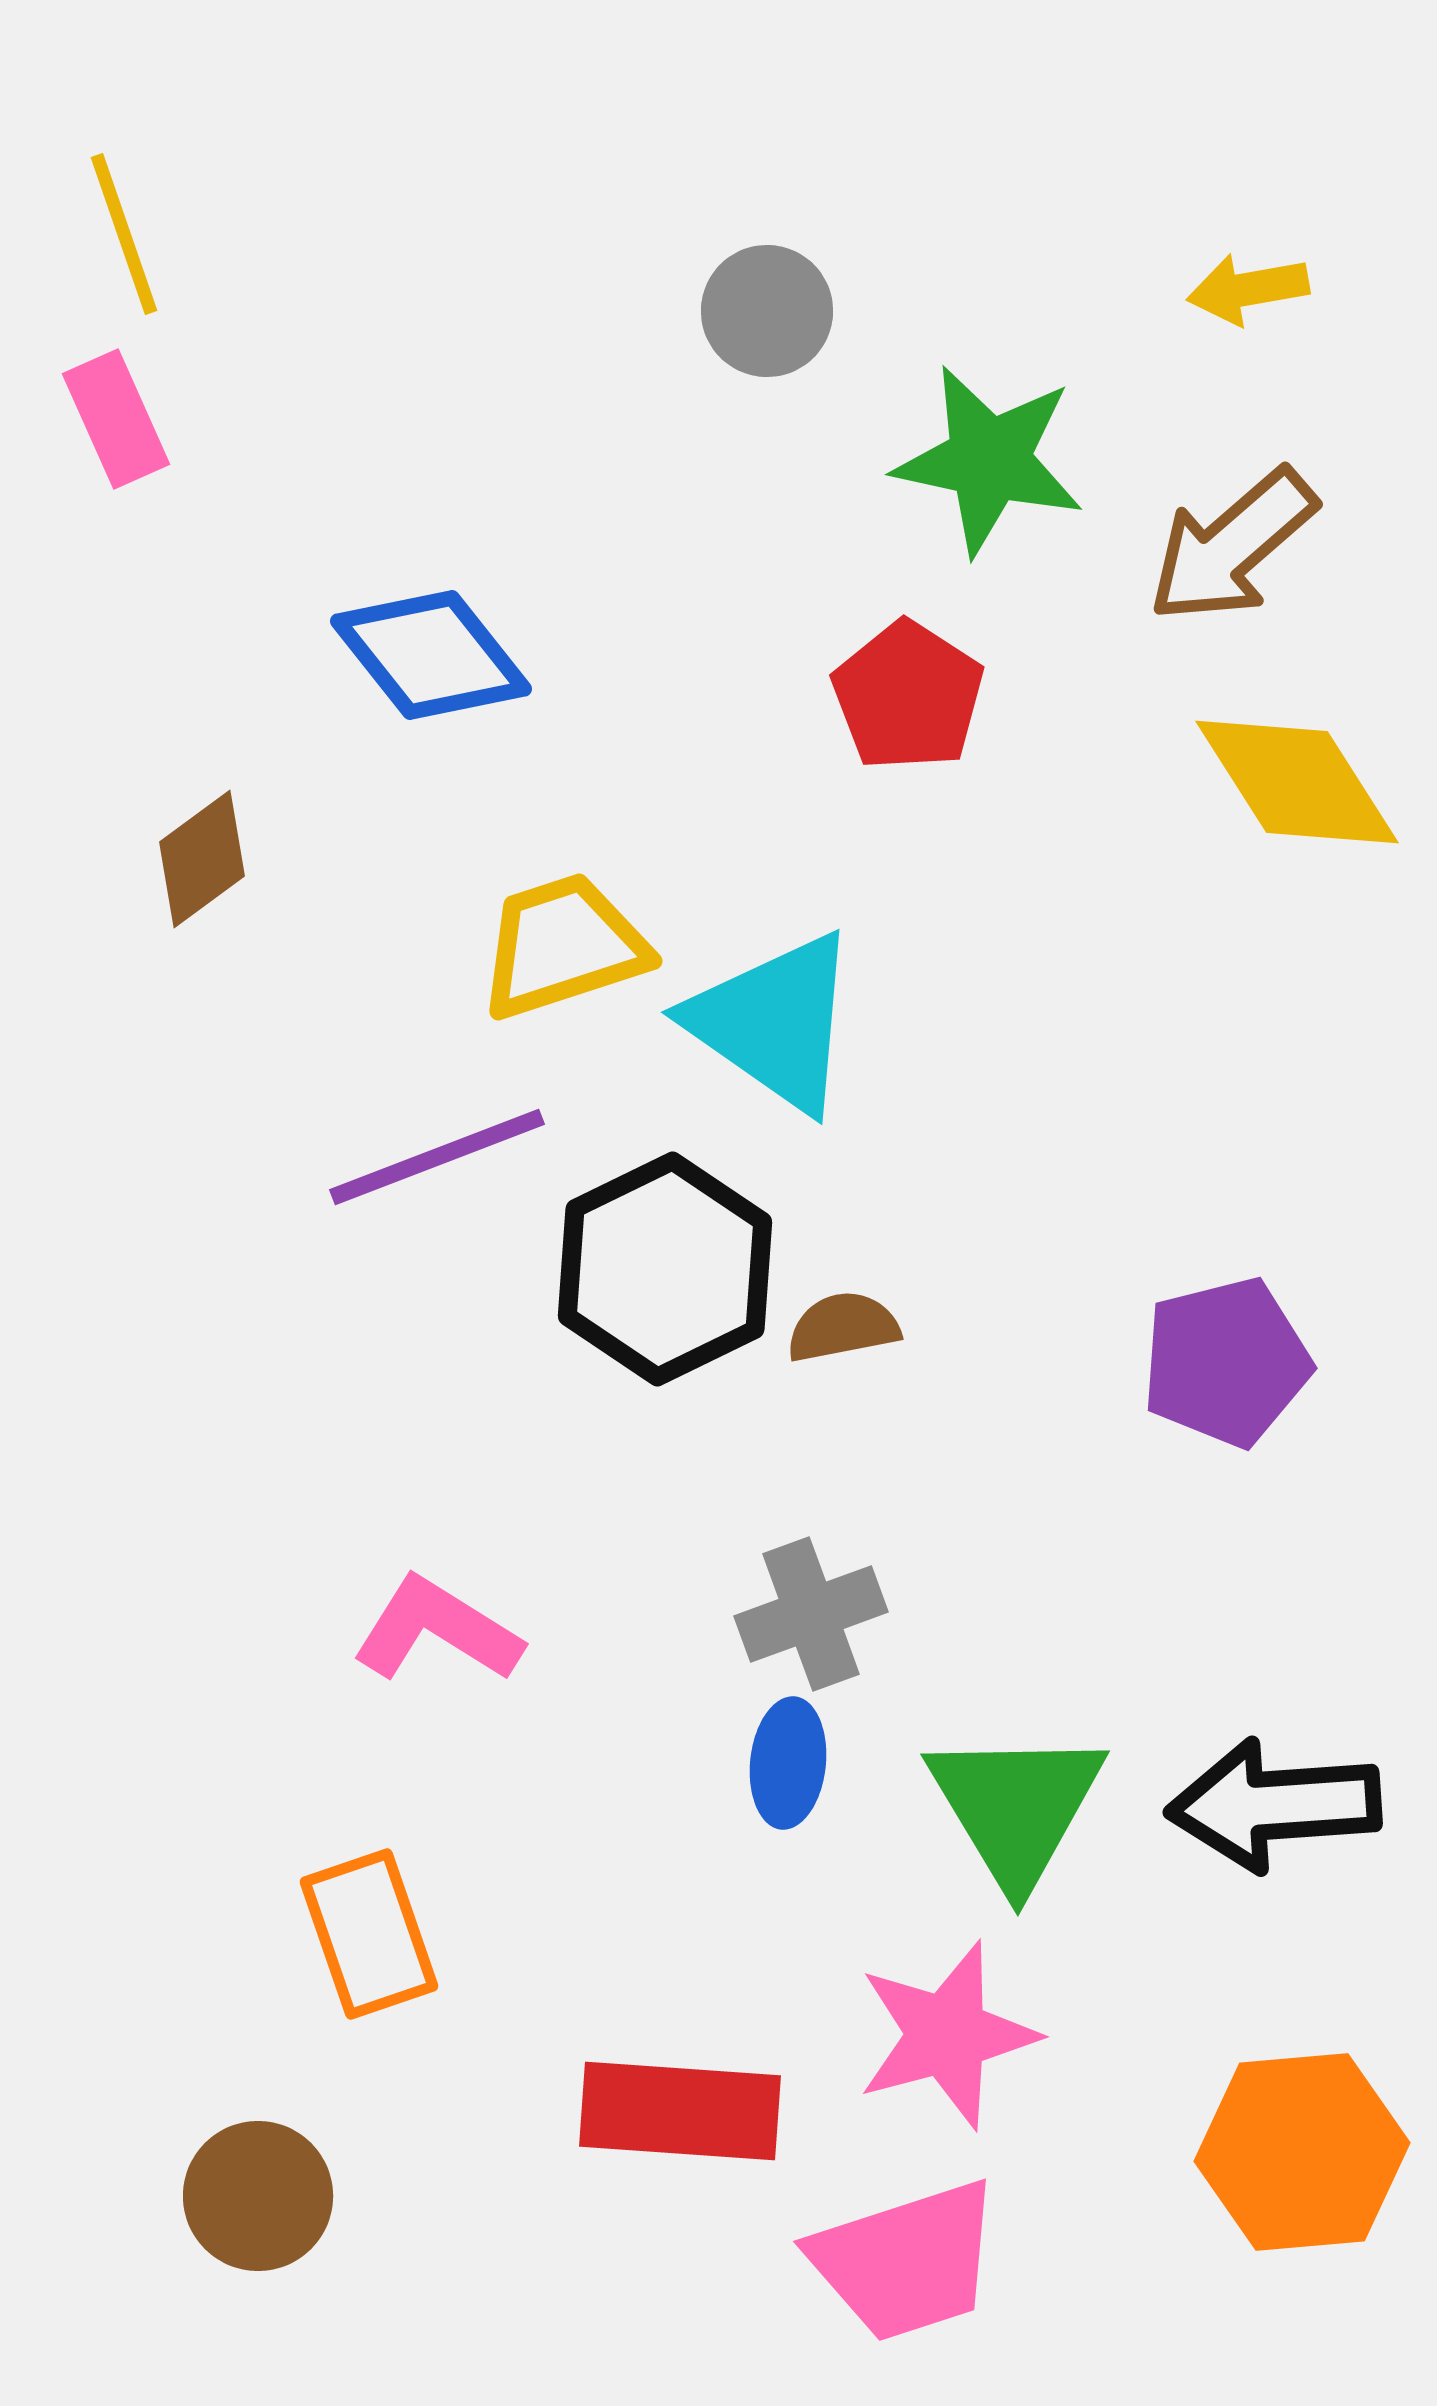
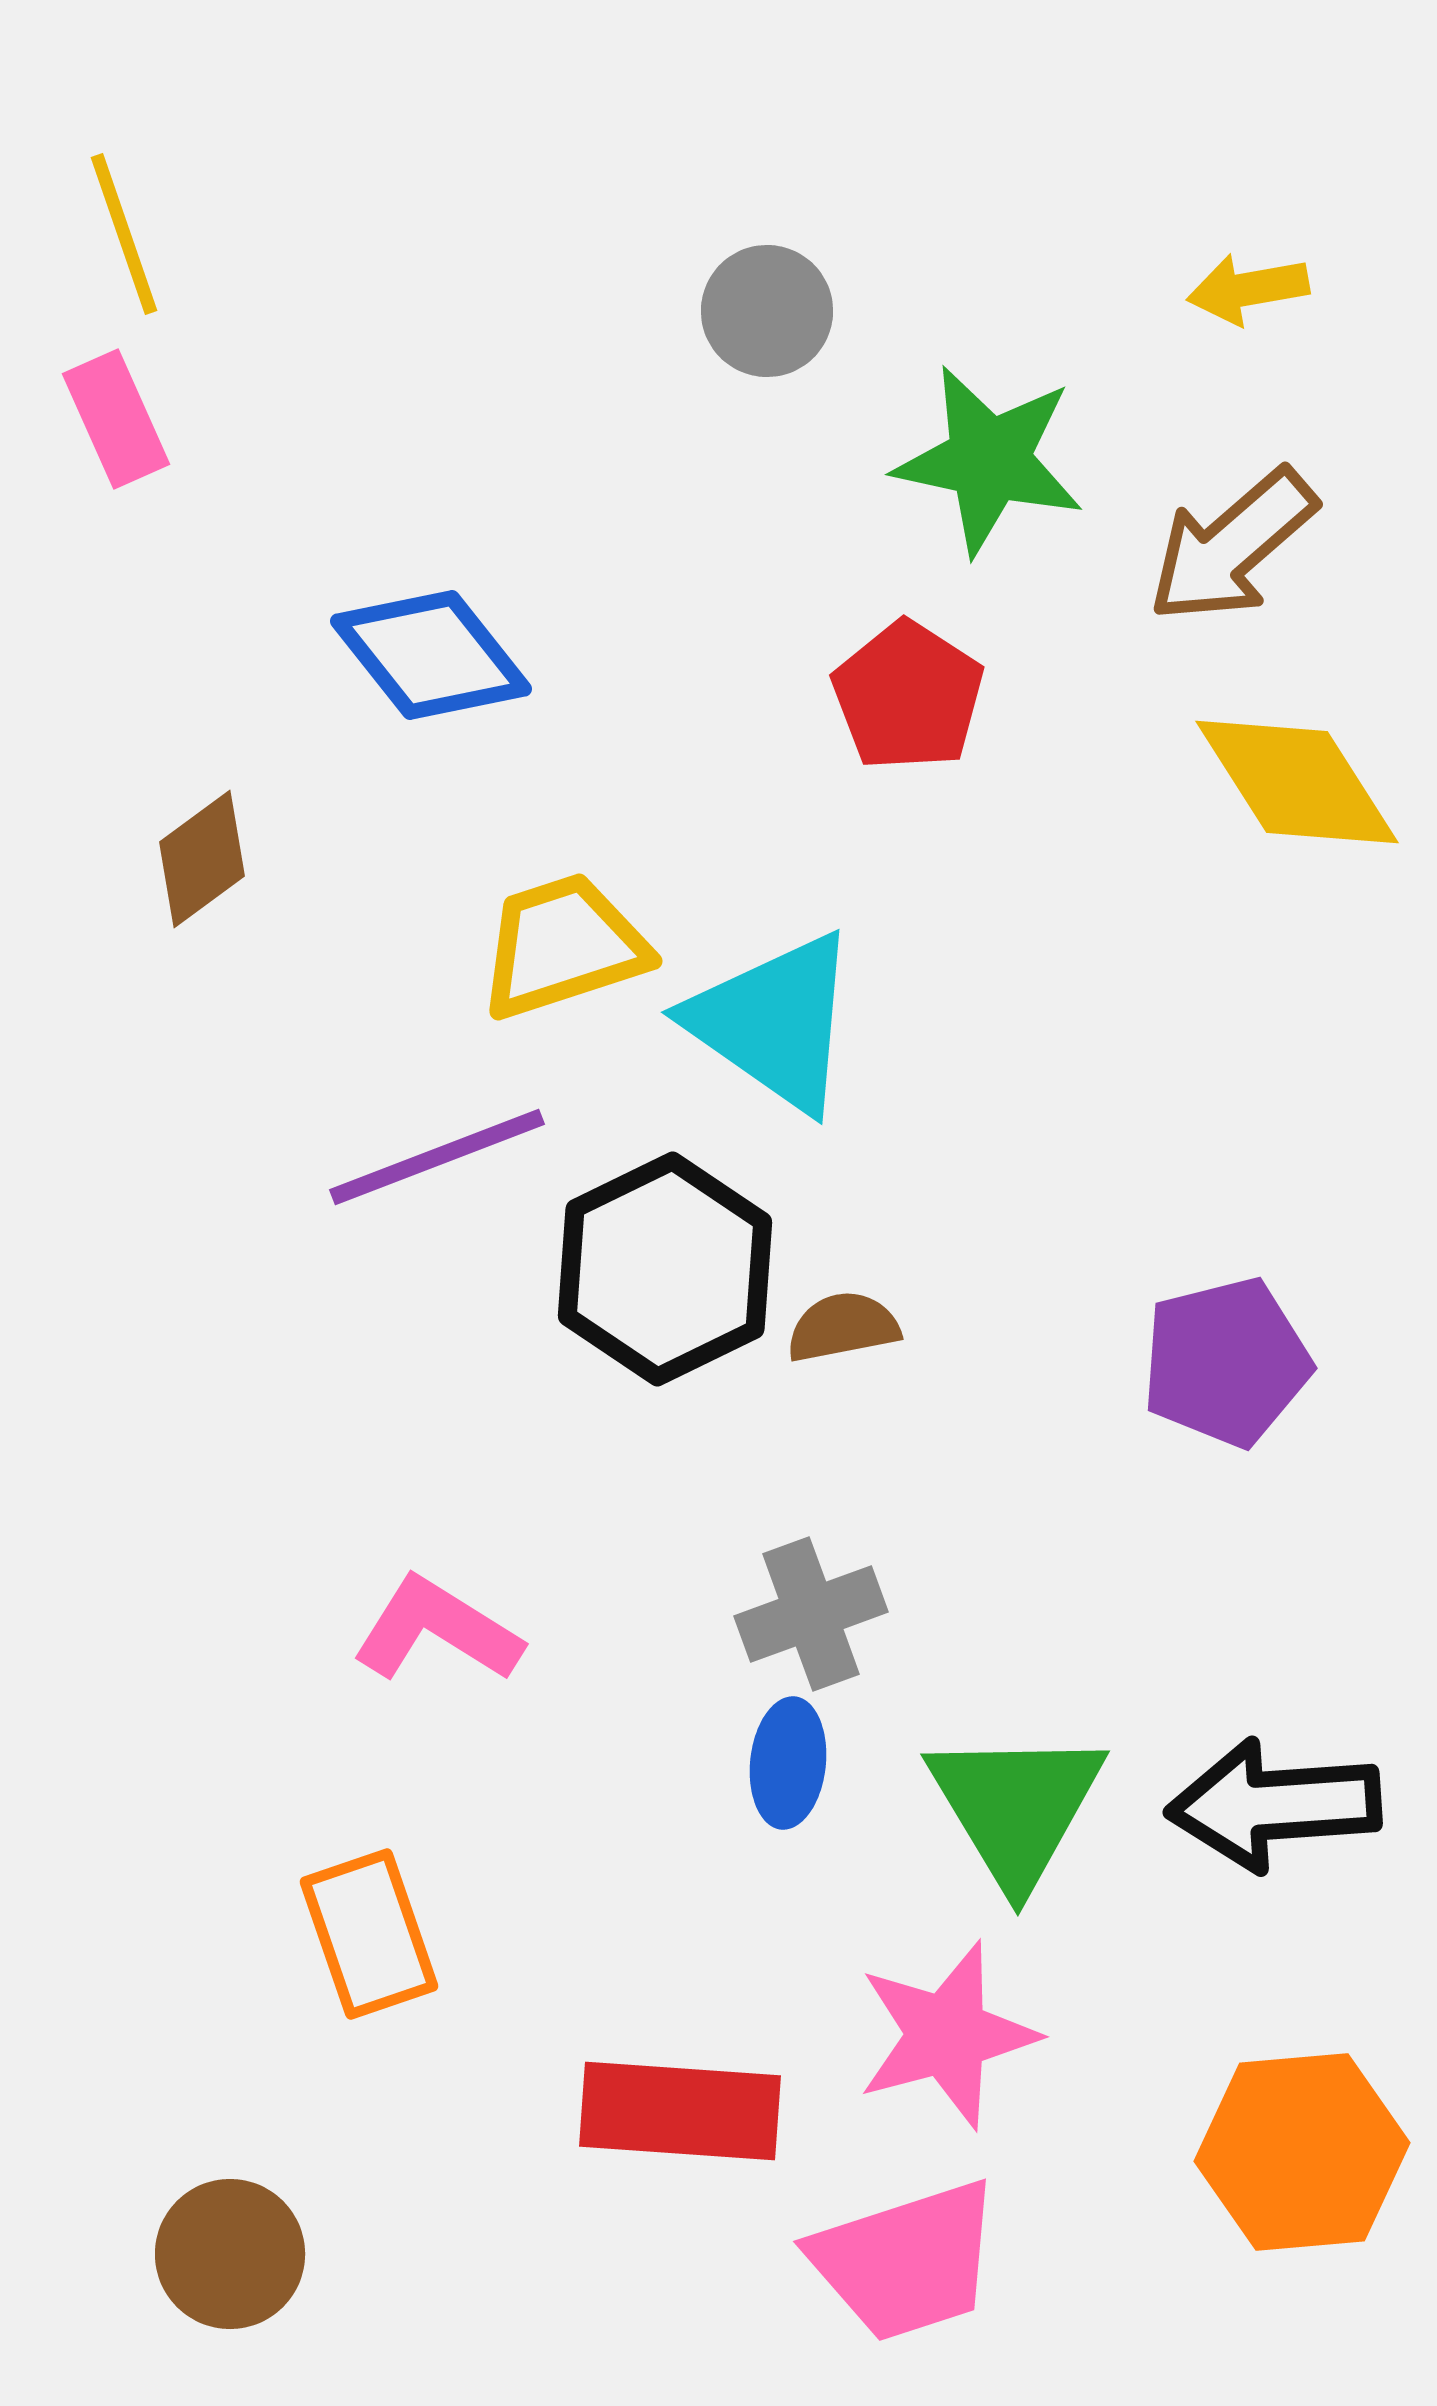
brown circle: moved 28 px left, 58 px down
